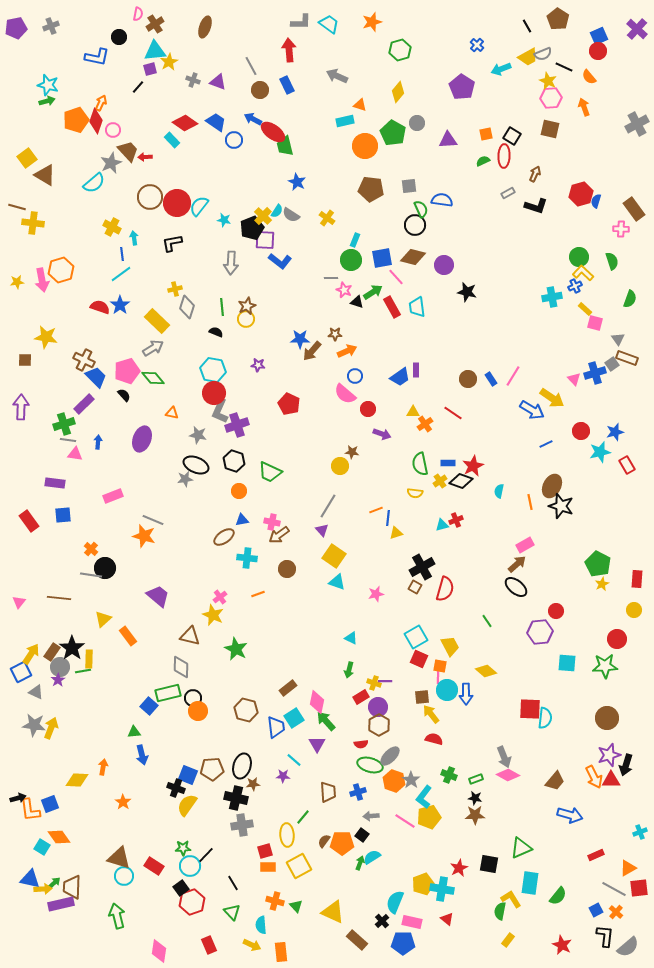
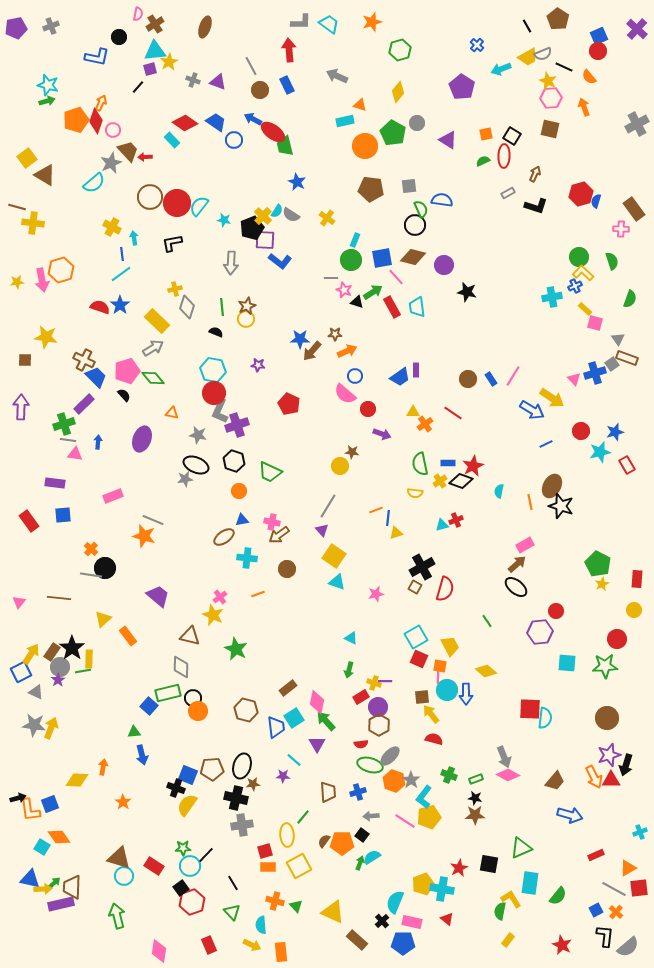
purple triangle at (448, 140): rotated 36 degrees clockwise
